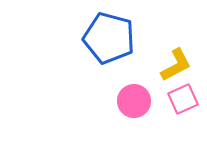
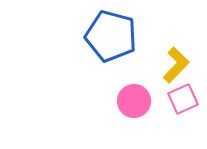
blue pentagon: moved 2 px right, 2 px up
yellow L-shape: rotated 18 degrees counterclockwise
